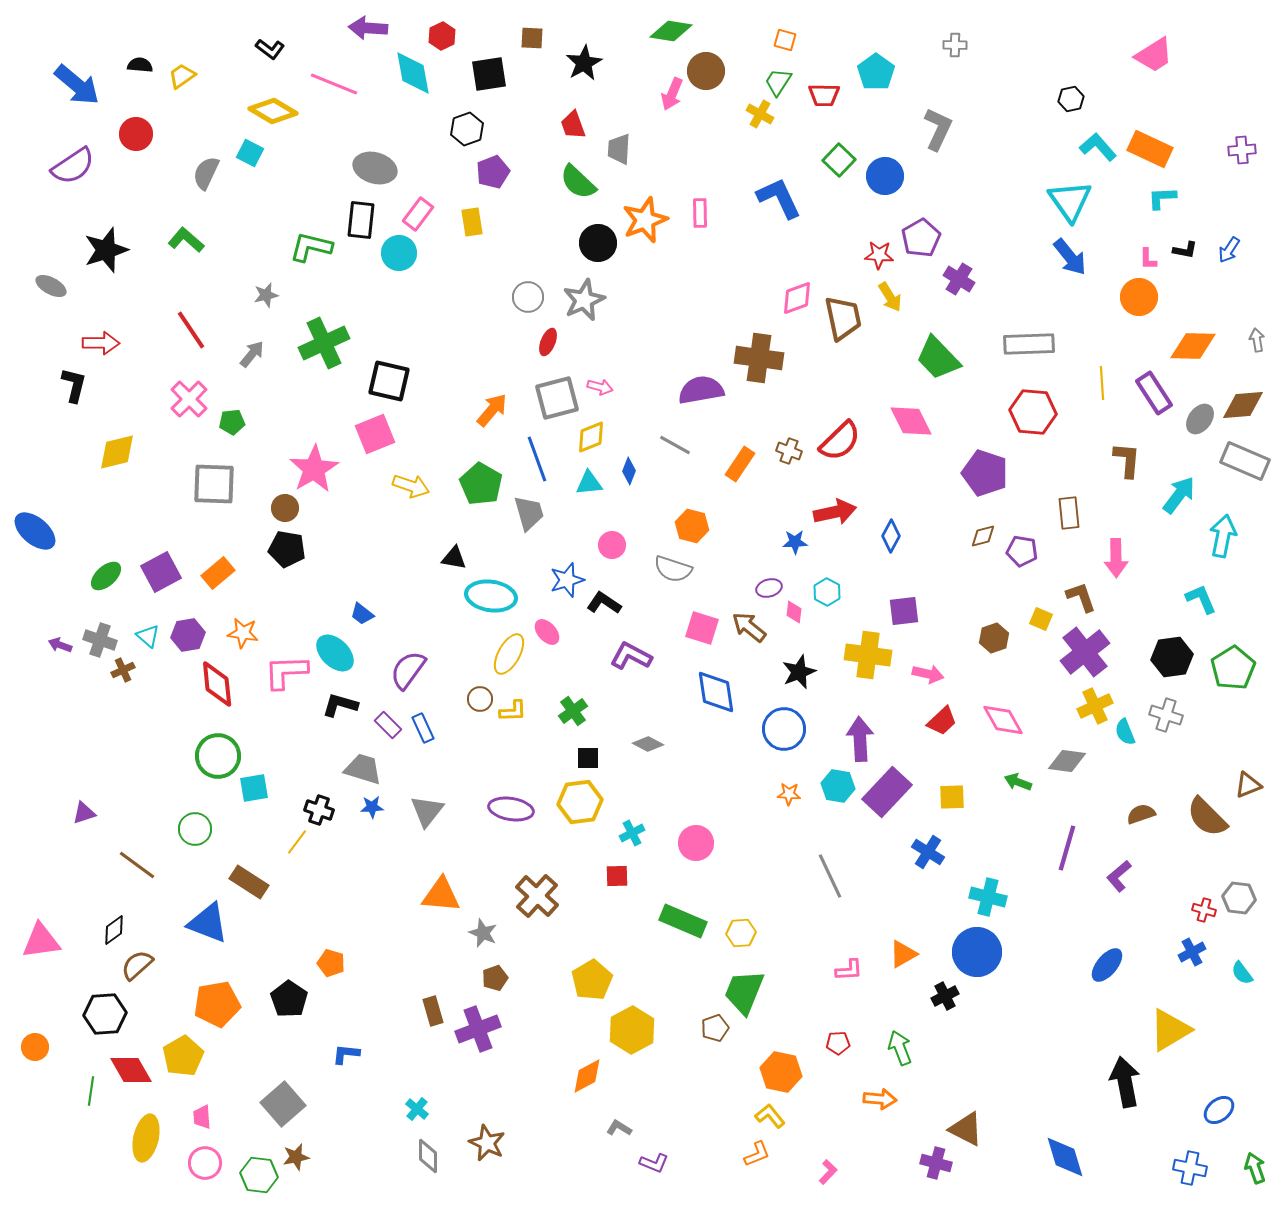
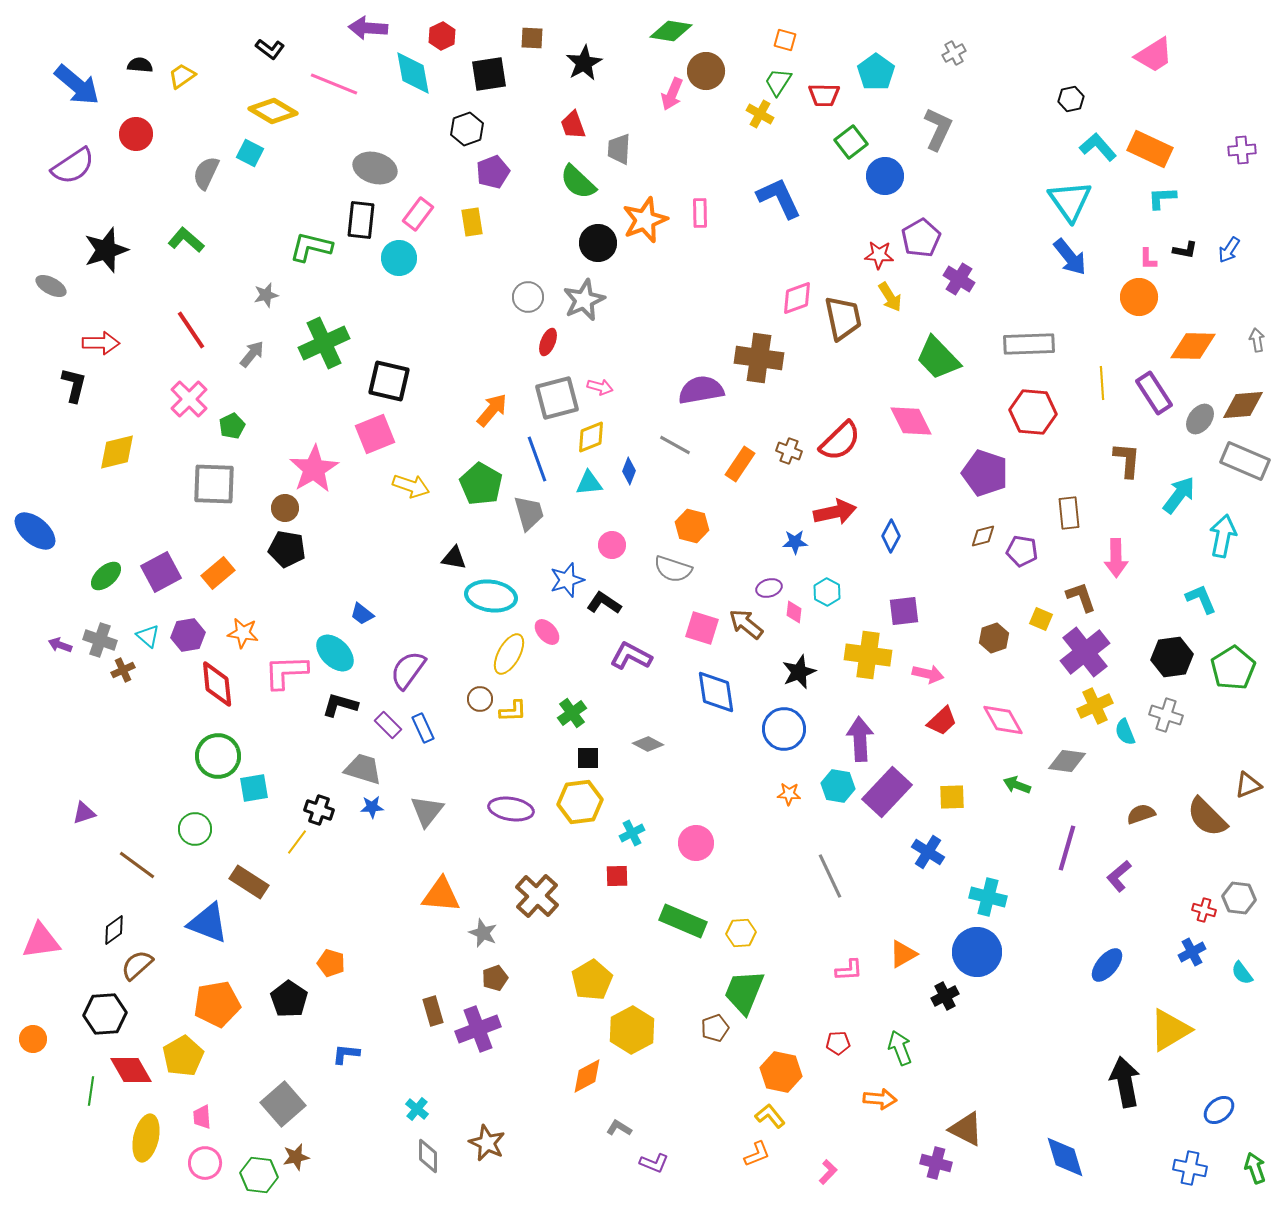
gray cross at (955, 45): moved 1 px left, 8 px down; rotated 30 degrees counterclockwise
green square at (839, 160): moved 12 px right, 18 px up; rotated 8 degrees clockwise
cyan circle at (399, 253): moved 5 px down
green pentagon at (232, 422): moved 4 px down; rotated 20 degrees counterclockwise
brown arrow at (749, 627): moved 3 px left, 3 px up
green cross at (573, 711): moved 1 px left, 2 px down
green arrow at (1018, 782): moved 1 px left, 3 px down
orange circle at (35, 1047): moved 2 px left, 8 px up
